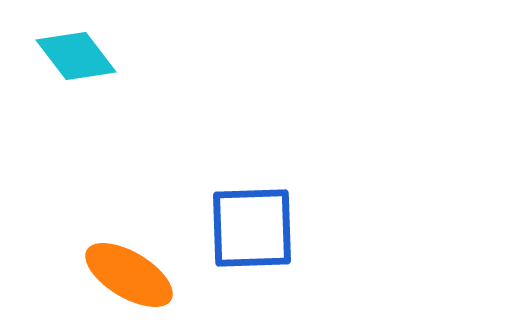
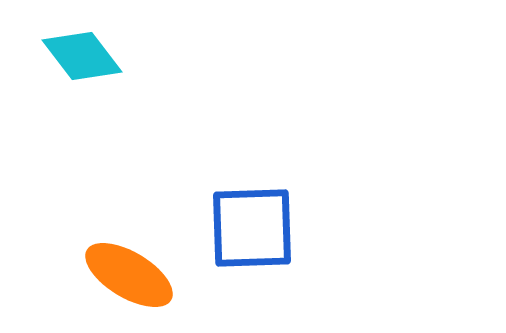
cyan diamond: moved 6 px right
